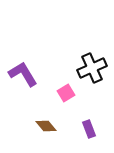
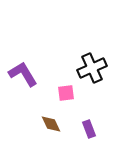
pink square: rotated 24 degrees clockwise
brown diamond: moved 5 px right, 2 px up; rotated 15 degrees clockwise
